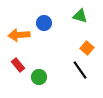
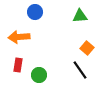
green triangle: rotated 21 degrees counterclockwise
blue circle: moved 9 px left, 11 px up
orange arrow: moved 2 px down
red rectangle: rotated 48 degrees clockwise
green circle: moved 2 px up
